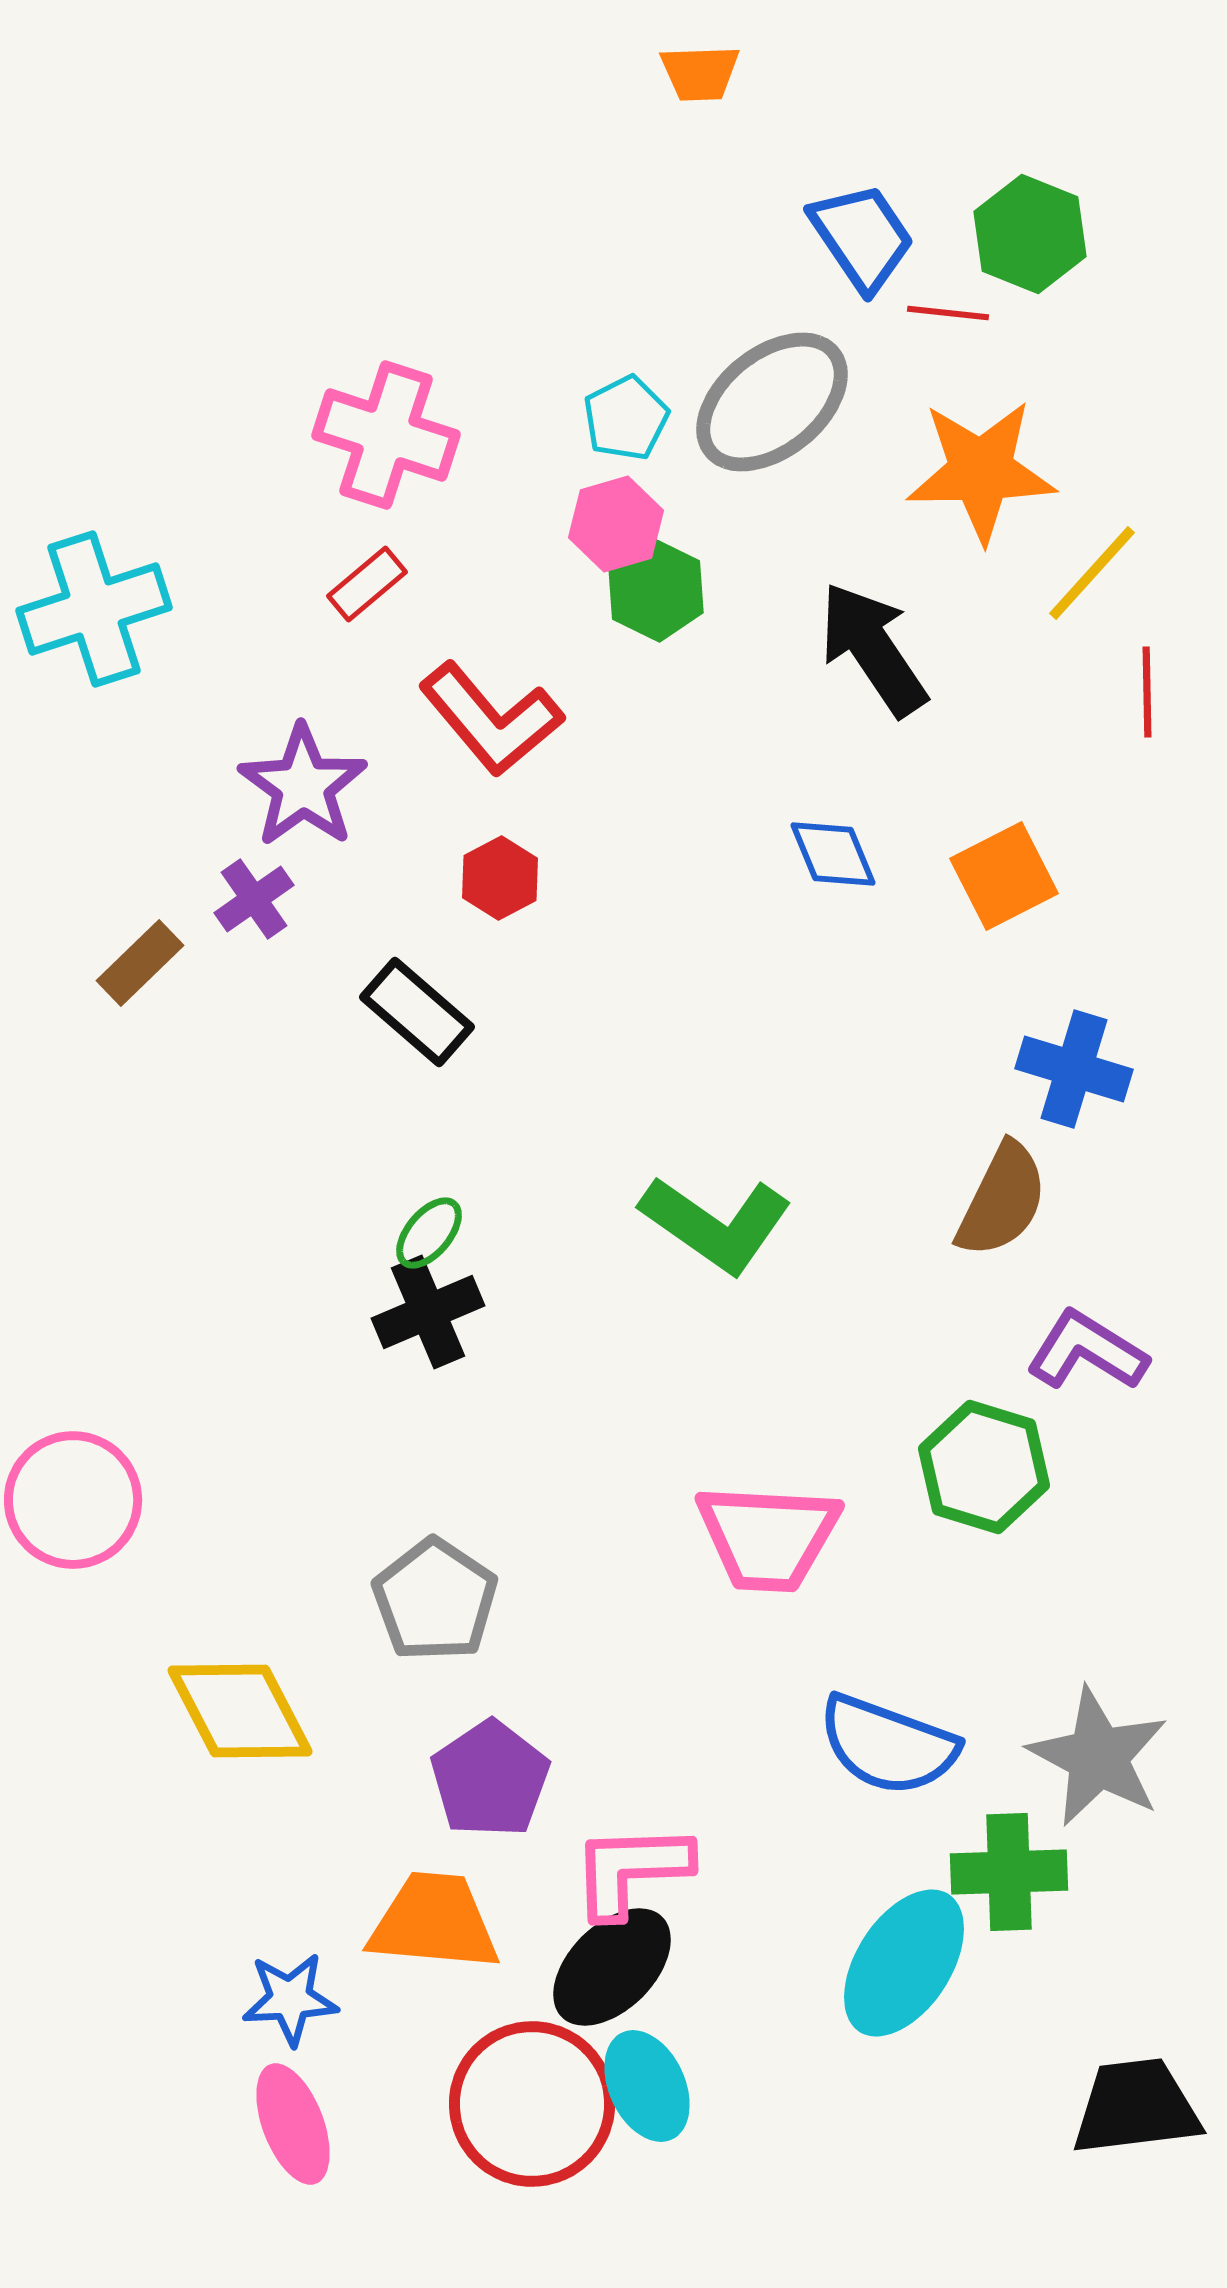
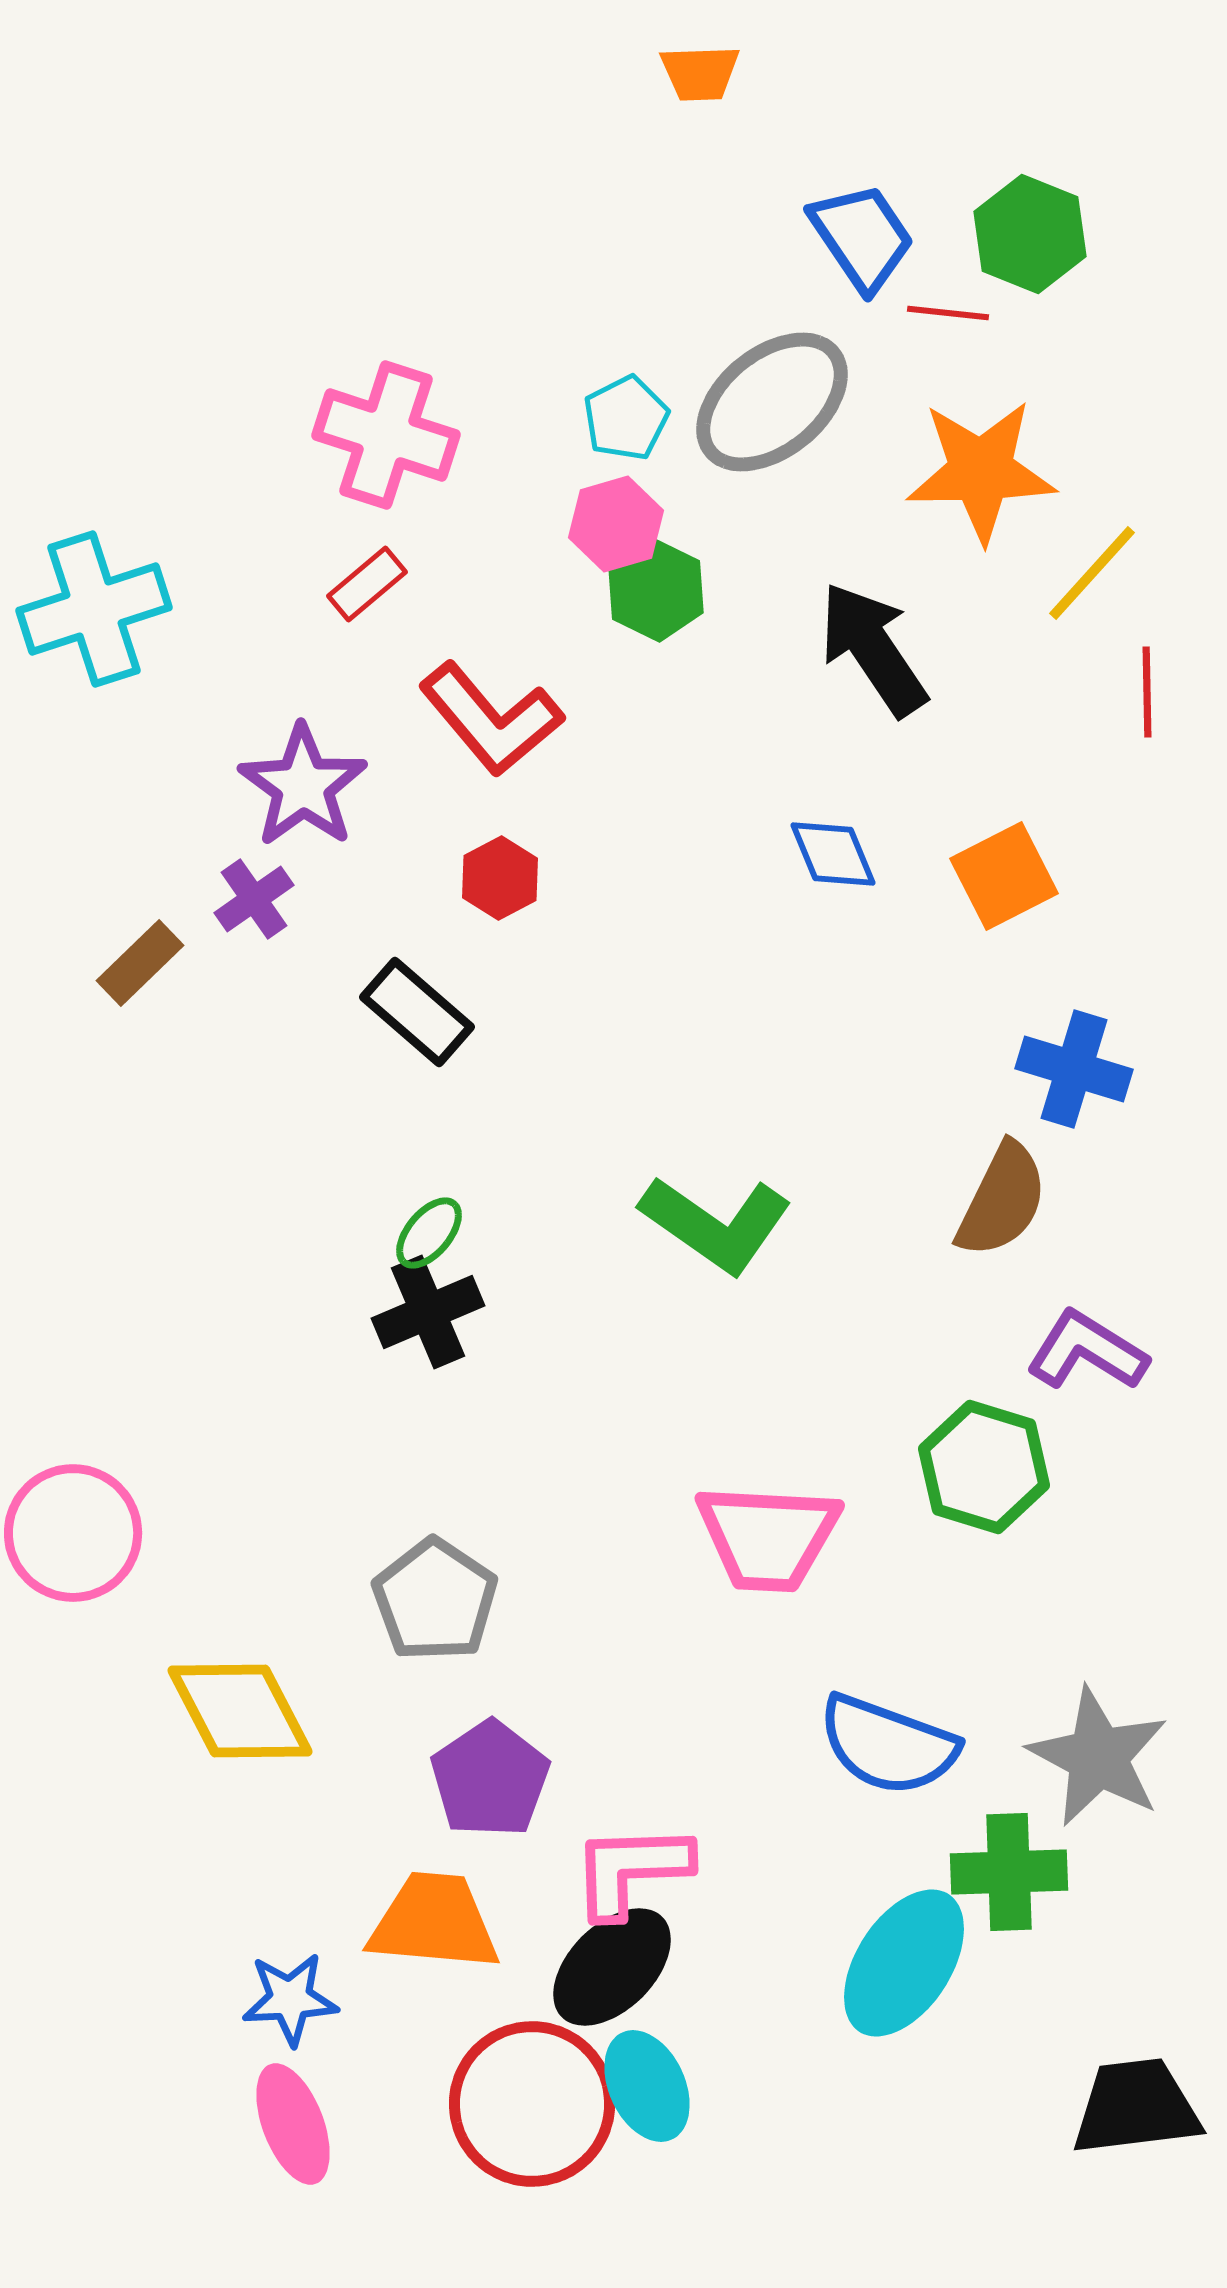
pink circle at (73, 1500): moved 33 px down
